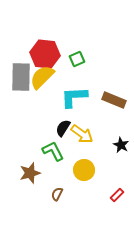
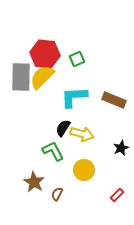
yellow arrow: rotated 20 degrees counterclockwise
black star: moved 3 px down; rotated 21 degrees clockwise
brown star: moved 4 px right, 9 px down; rotated 25 degrees counterclockwise
